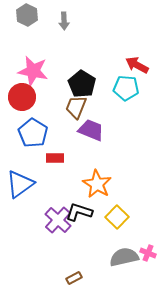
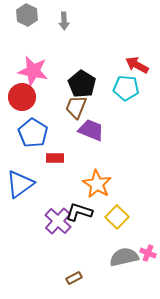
purple cross: moved 1 px down
